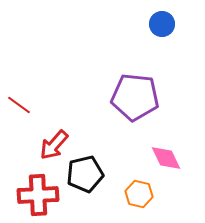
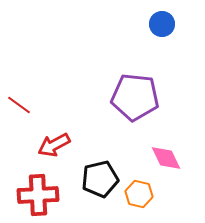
red arrow: rotated 20 degrees clockwise
black pentagon: moved 15 px right, 5 px down
